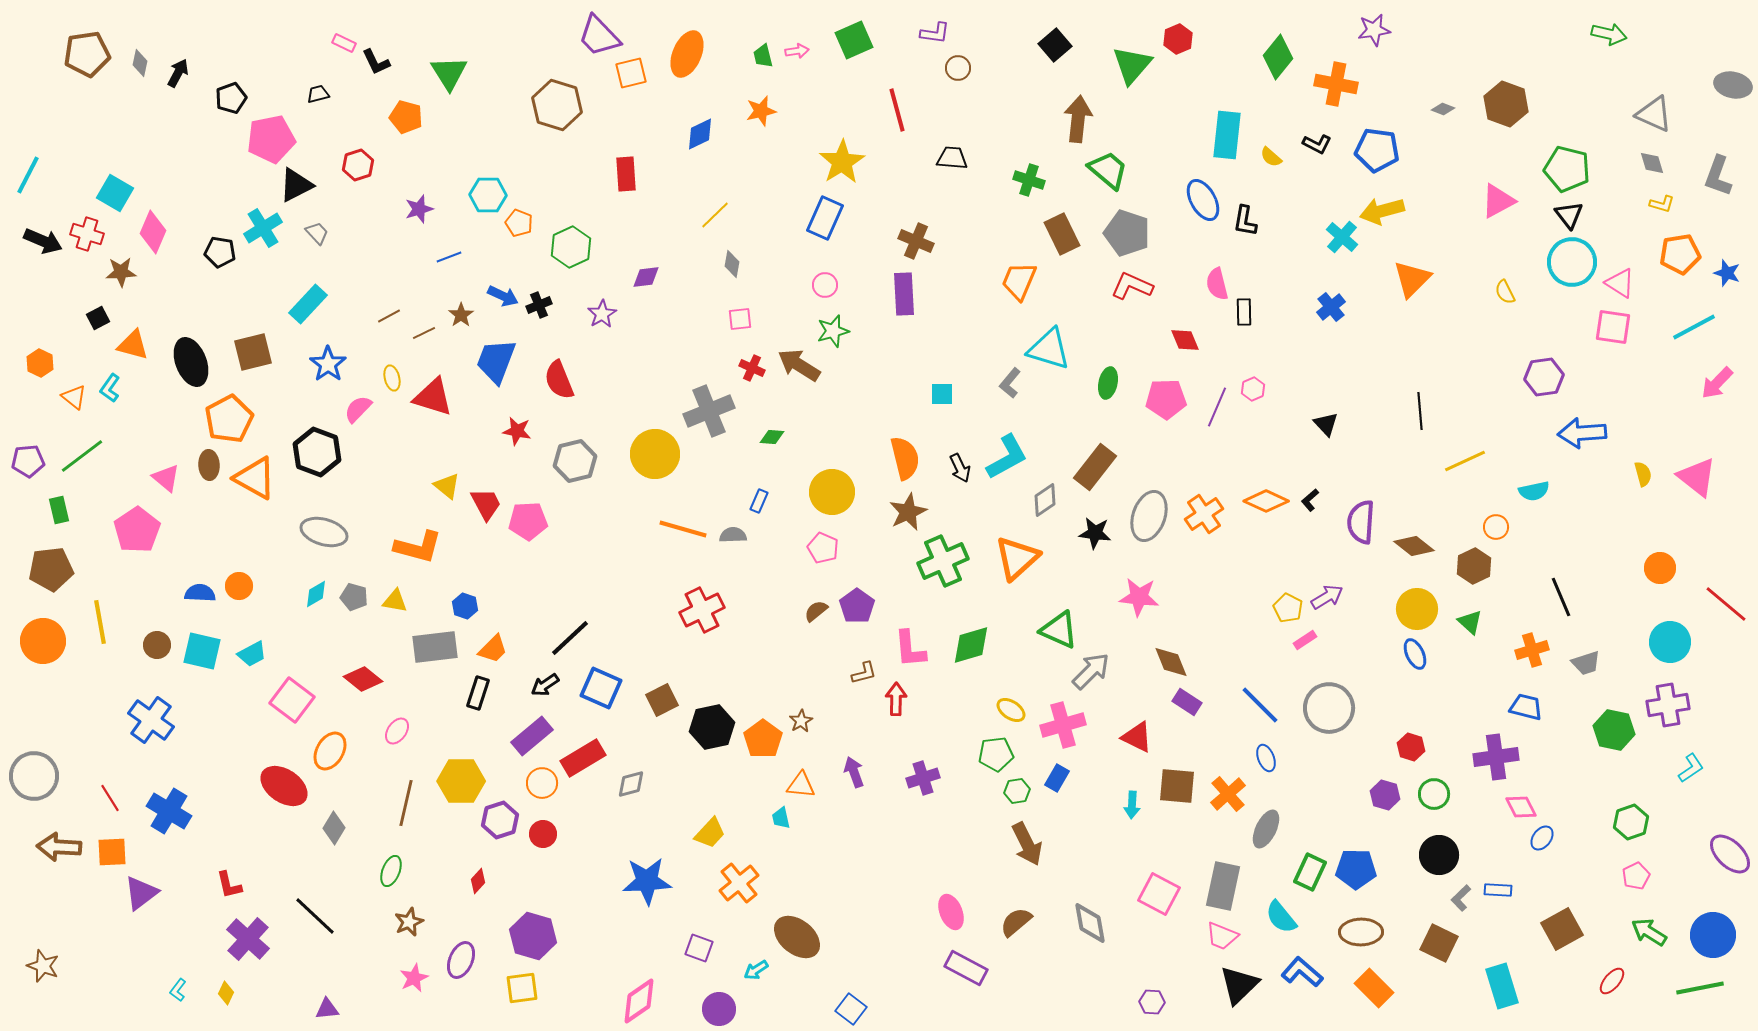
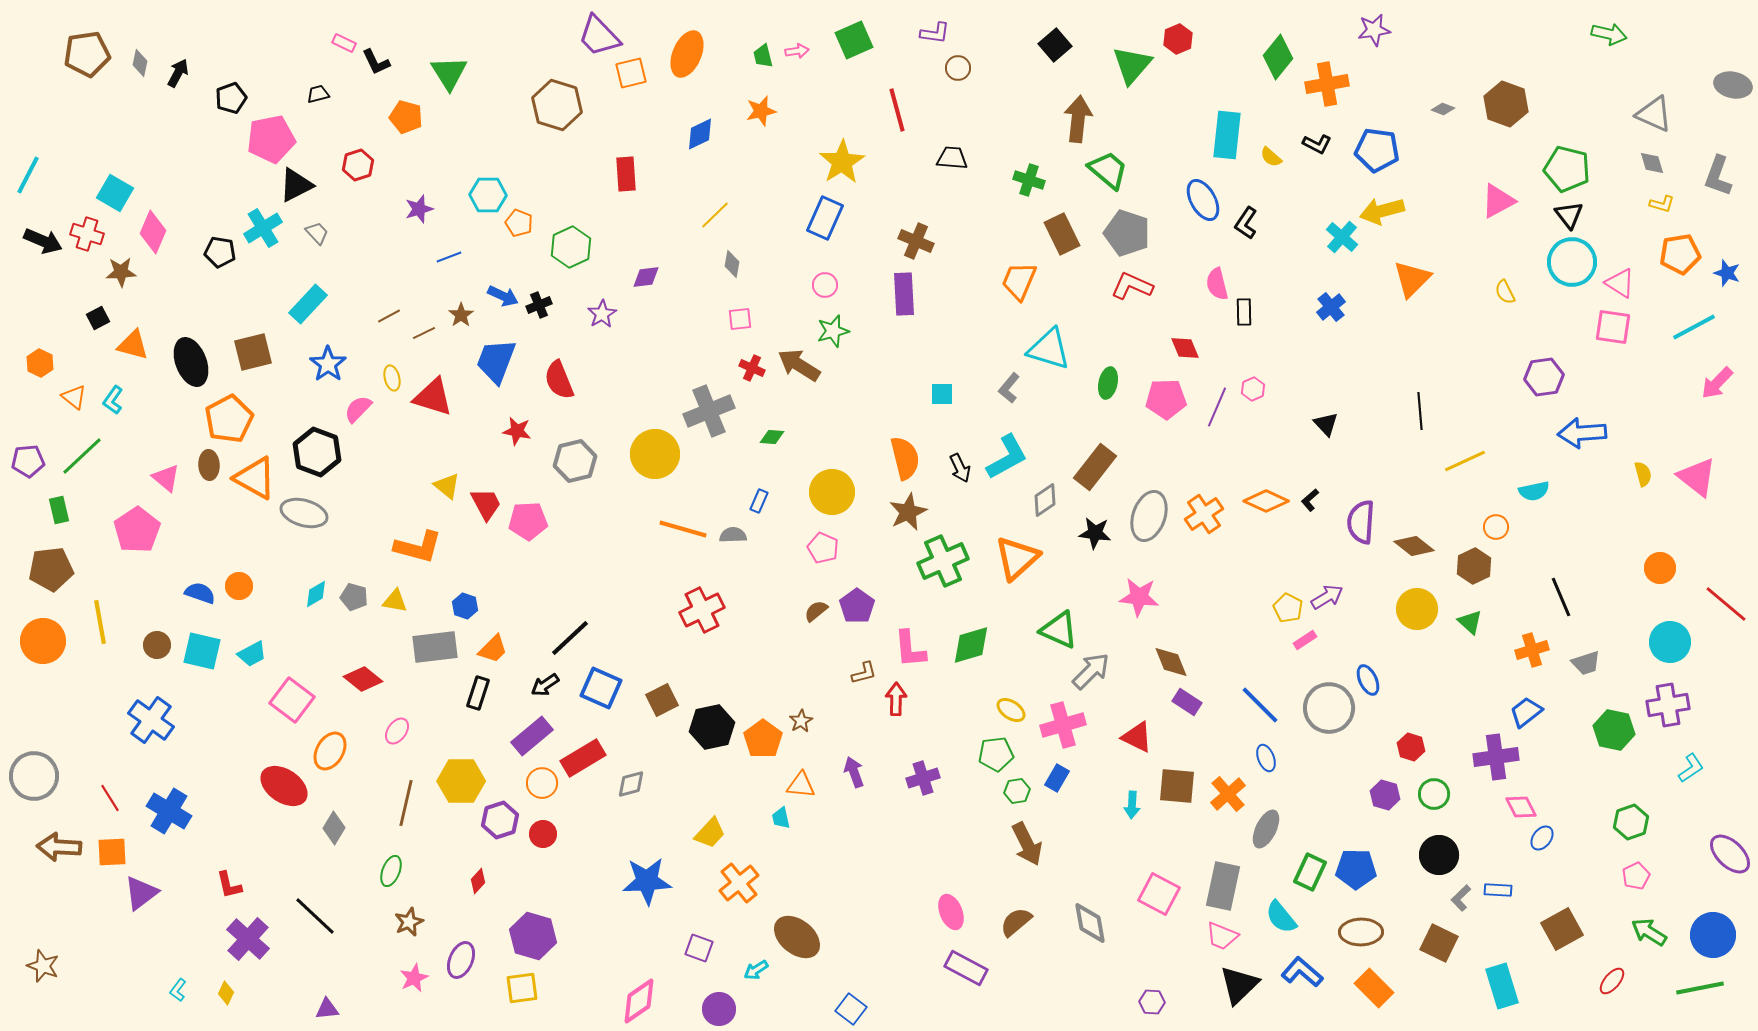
orange cross at (1336, 84): moved 9 px left; rotated 21 degrees counterclockwise
black L-shape at (1245, 221): moved 1 px right, 2 px down; rotated 24 degrees clockwise
red diamond at (1185, 340): moved 8 px down
gray L-shape at (1010, 383): moved 1 px left, 5 px down
cyan L-shape at (110, 388): moved 3 px right, 12 px down
green line at (82, 456): rotated 6 degrees counterclockwise
gray ellipse at (324, 532): moved 20 px left, 19 px up
blue semicircle at (200, 593): rotated 16 degrees clockwise
blue ellipse at (1415, 654): moved 47 px left, 26 px down
blue trapezoid at (1526, 707): moved 5 px down; rotated 52 degrees counterclockwise
